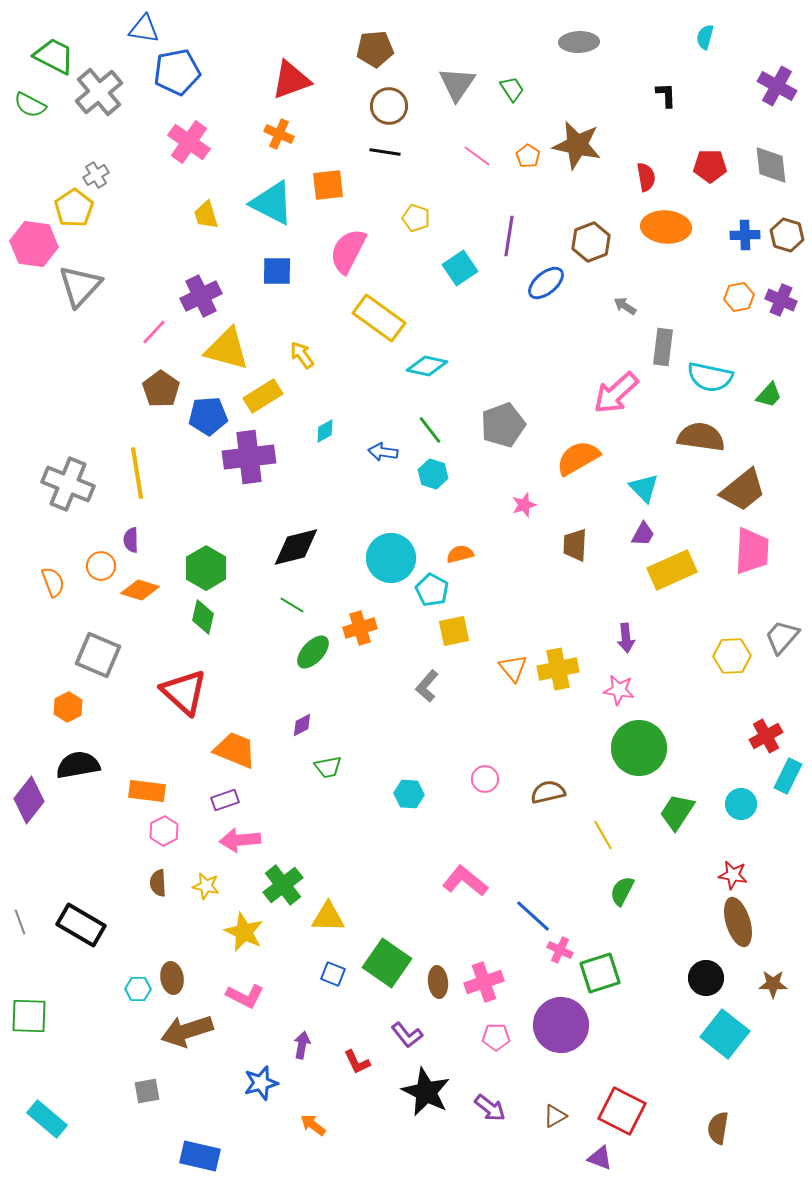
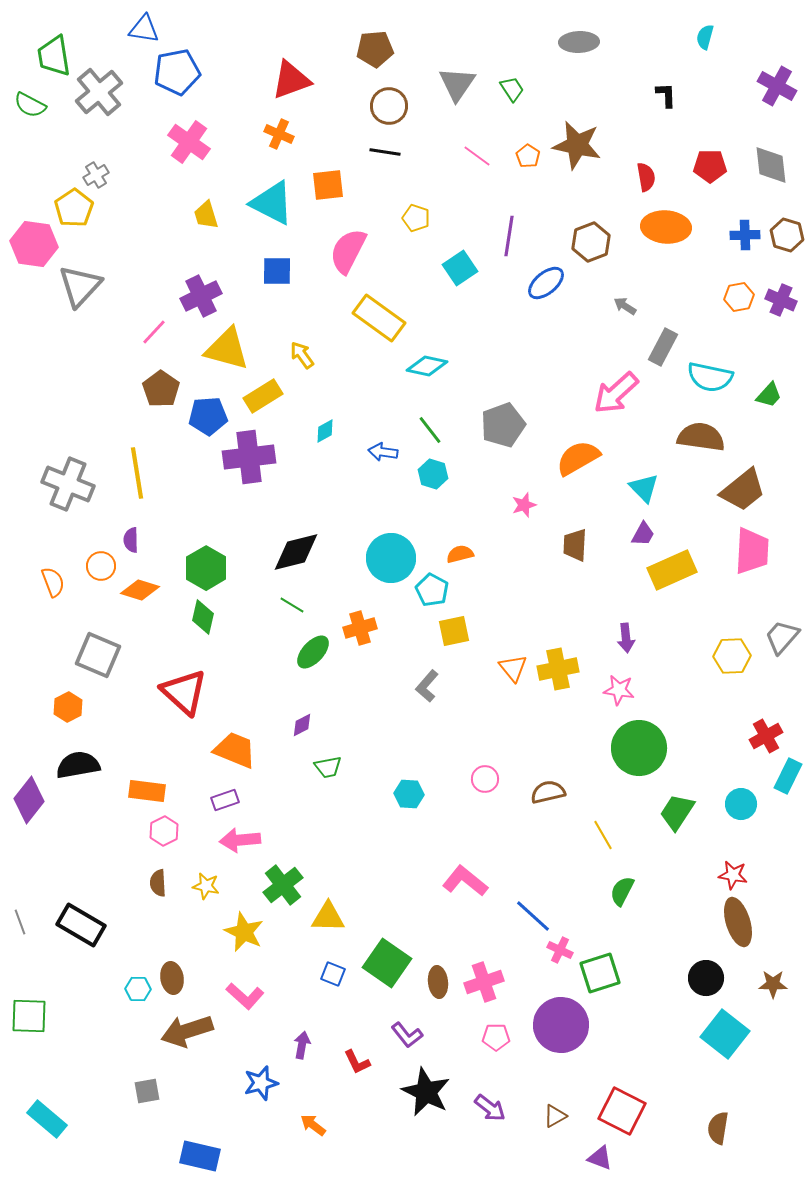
green trapezoid at (54, 56): rotated 126 degrees counterclockwise
gray rectangle at (663, 347): rotated 21 degrees clockwise
black diamond at (296, 547): moved 5 px down
pink L-shape at (245, 996): rotated 15 degrees clockwise
